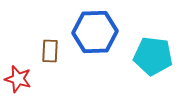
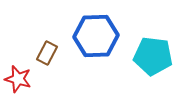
blue hexagon: moved 1 px right, 4 px down
brown rectangle: moved 3 px left, 2 px down; rotated 25 degrees clockwise
